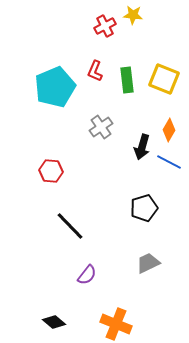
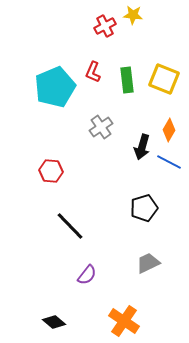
red L-shape: moved 2 px left, 1 px down
orange cross: moved 8 px right, 3 px up; rotated 12 degrees clockwise
